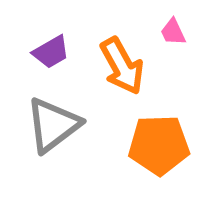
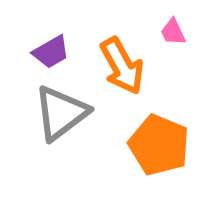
gray triangle: moved 8 px right, 12 px up
orange pentagon: rotated 24 degrees clockwise
